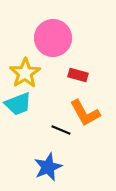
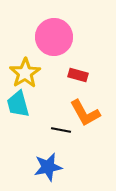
pink circle: moved 1 px right, 1 px up
cyan trapezoid: rotated 96 degrees clockwise
black line: rotated 12 degrees counterclockwise
blue star: rotated 12 degrees clockwise
